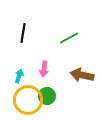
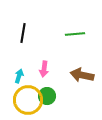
green line: moved 6 px right, 4 px up; rotated 24 degrees clockwise
